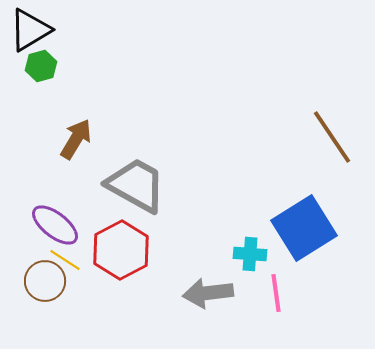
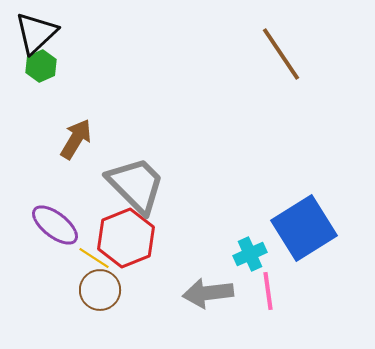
black triangle: moved 6 px right, 3 px down; rotated 12 degrees counterclockwise
green hexagon: rotated 8 degrees counterclockwise
brown line: moved 51 px left, 83 px up
gray trapezoid: rotated 16 degrees clockwise
red hexagon: moved 5 px right, 12 px up; rotated 6 degrees clockwise
cyan cross: rotated 28 degrees counterclockwise
yellow line: moved 29 px right, 2 px up
brown circle: moved 55 px right, 9 px down
pink line: moved 8 px left, 2 px up
